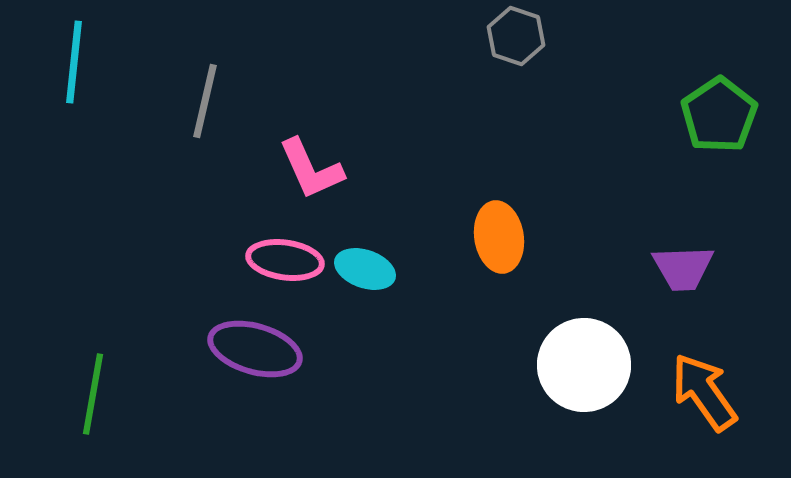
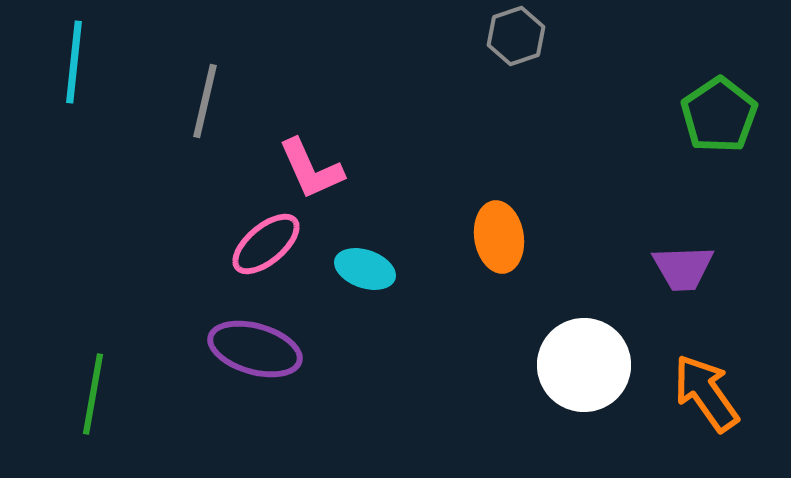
gray hexagon: rotated 22 degrees clockwise
pink ellipse: moved 19 px left, 16 px up; rotated 48 degrees counterclockwise
orange arrow: moved 2 px right, 1 px down
